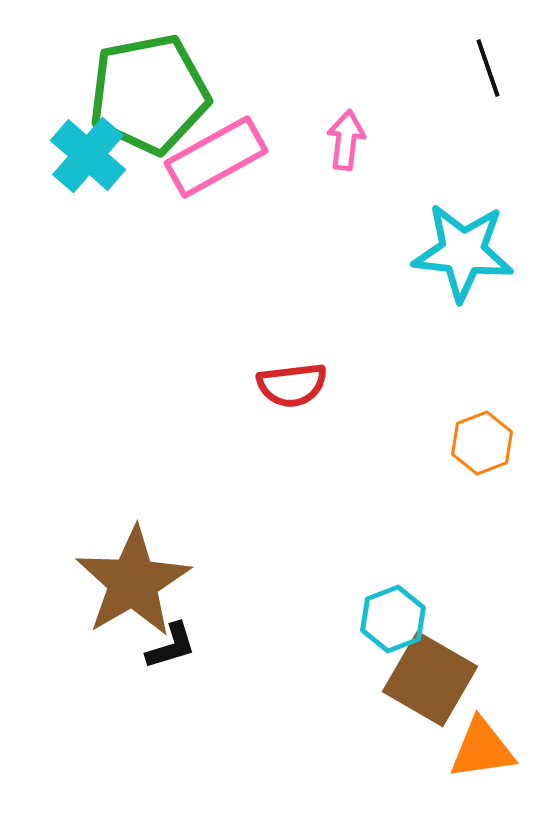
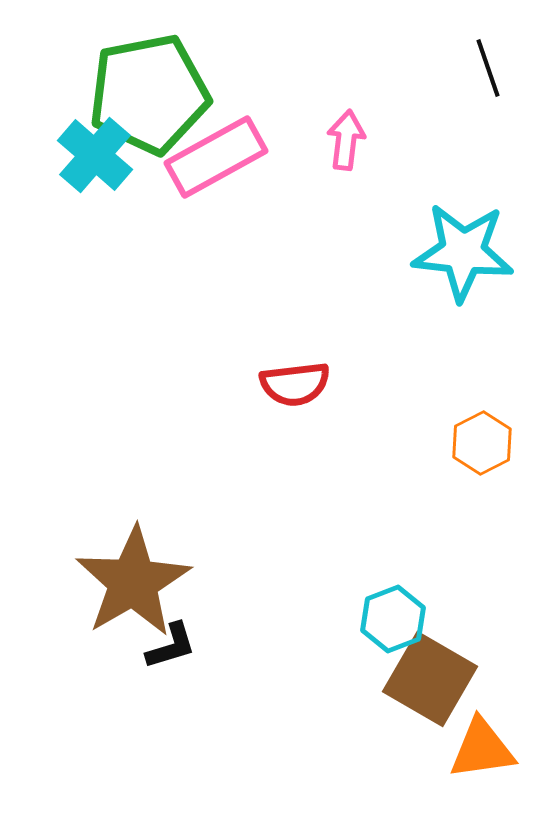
cyan cross: moved 7 px right
red semicircle: moved 3 px right, 1 px up
orange hexagon: rotated 6 degrees counterclockwise
